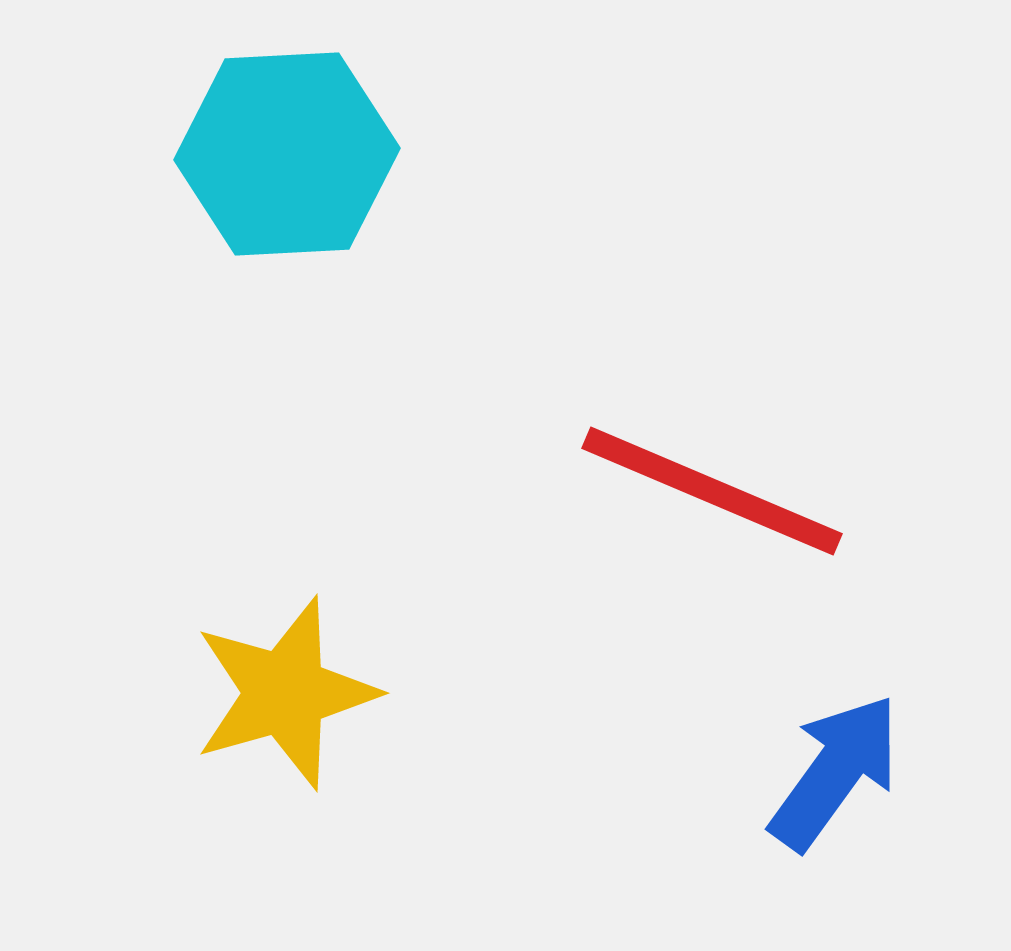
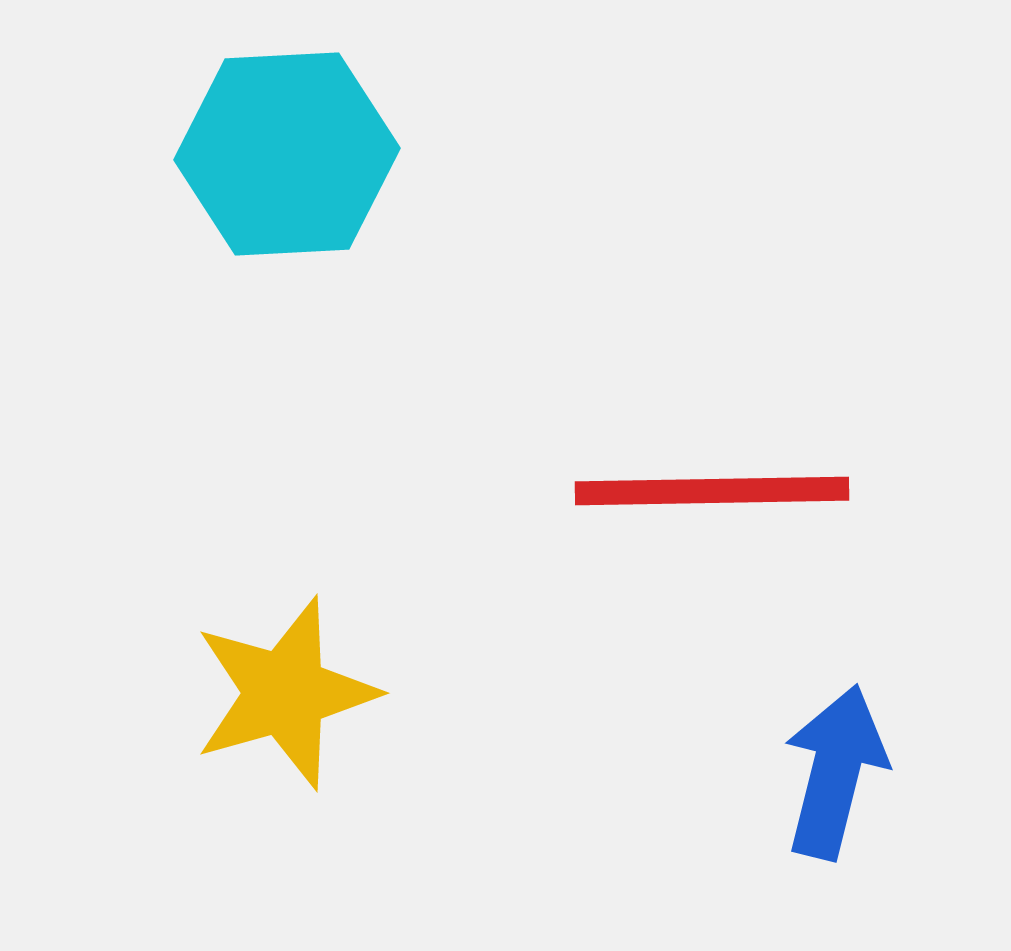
red line: rotated 24 degrees counterclockwise
blue arrow: rotated 22 degrees counterclockwise
